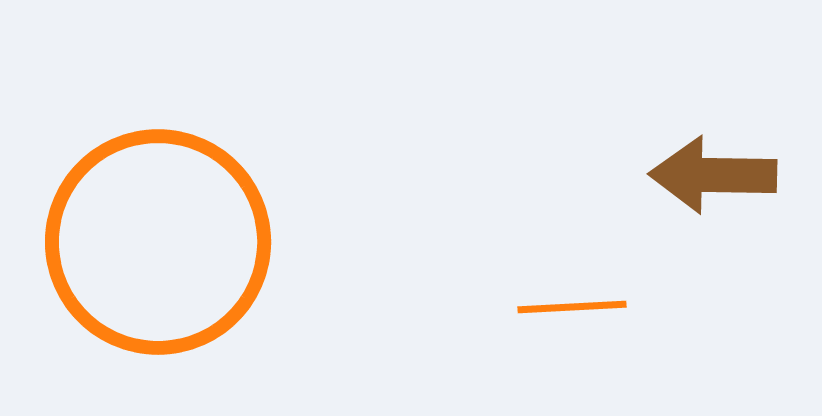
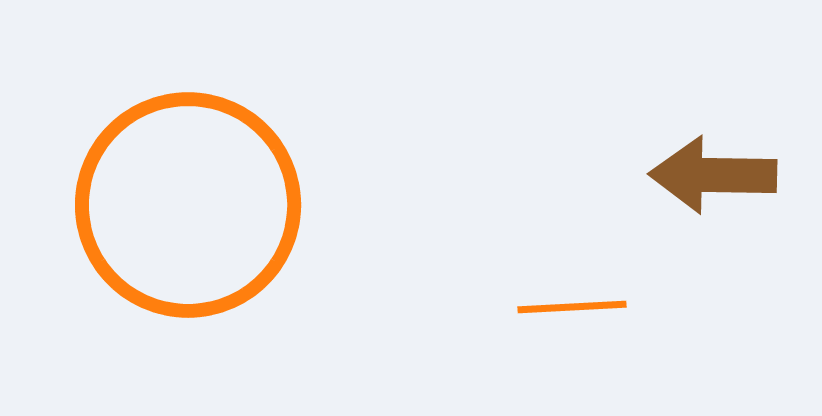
orange circle: moved 30 px right, 37 px up
